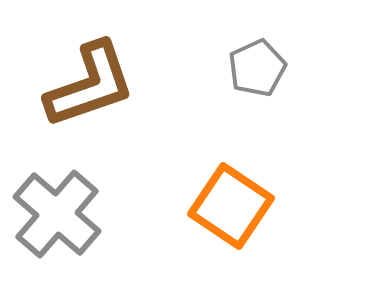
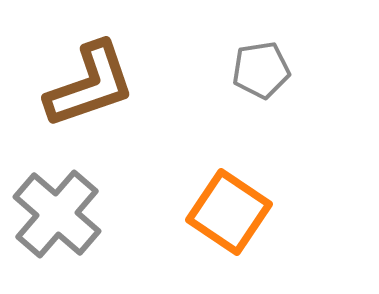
gray pentagon: moved 4 px right, 2 px down; rotated 16 degrees clockwise
orange square: moved 2 px left, 6 px down
